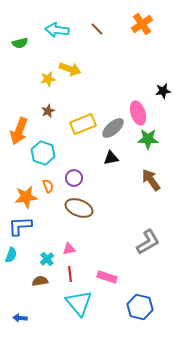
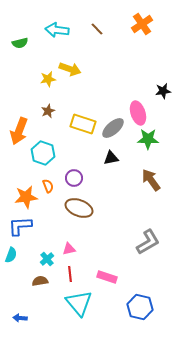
yellow rectangle: rotated 40 degrees clockwise
